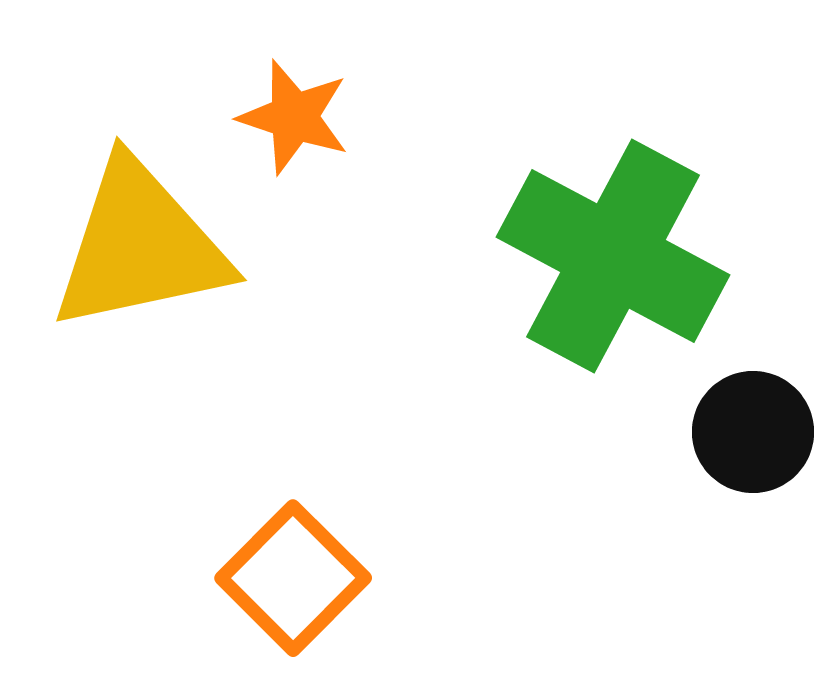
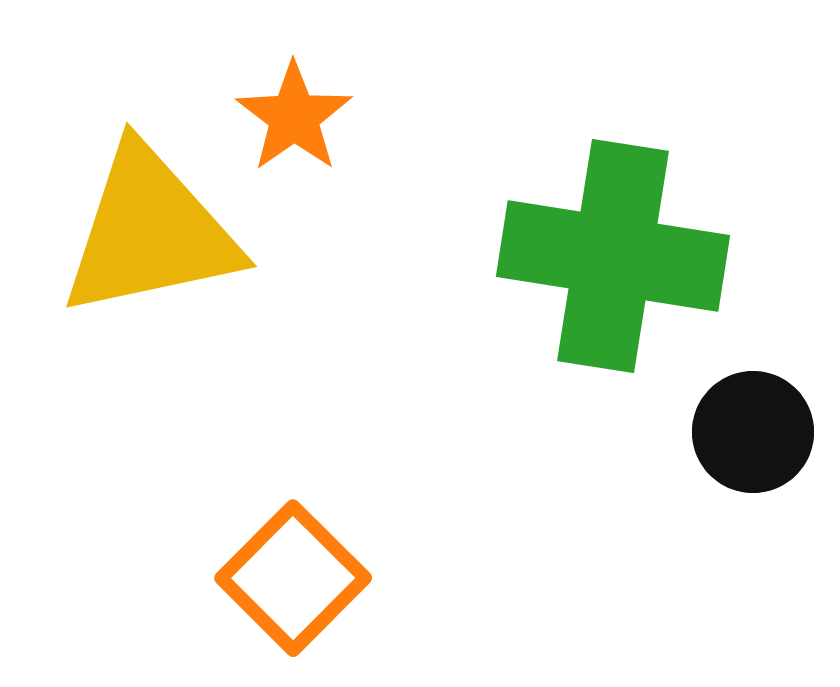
orange star: rotated 19 degrees clockwise
yellow triangle: moved 10 px right, 14 px up
green cross: rotated 19 degrees counterclockwise
